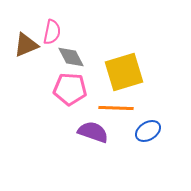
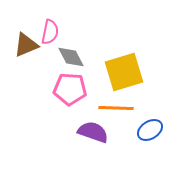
pink semicircle: moved 2 px left
blue ellipse: moved 2 px right, 1 px up
